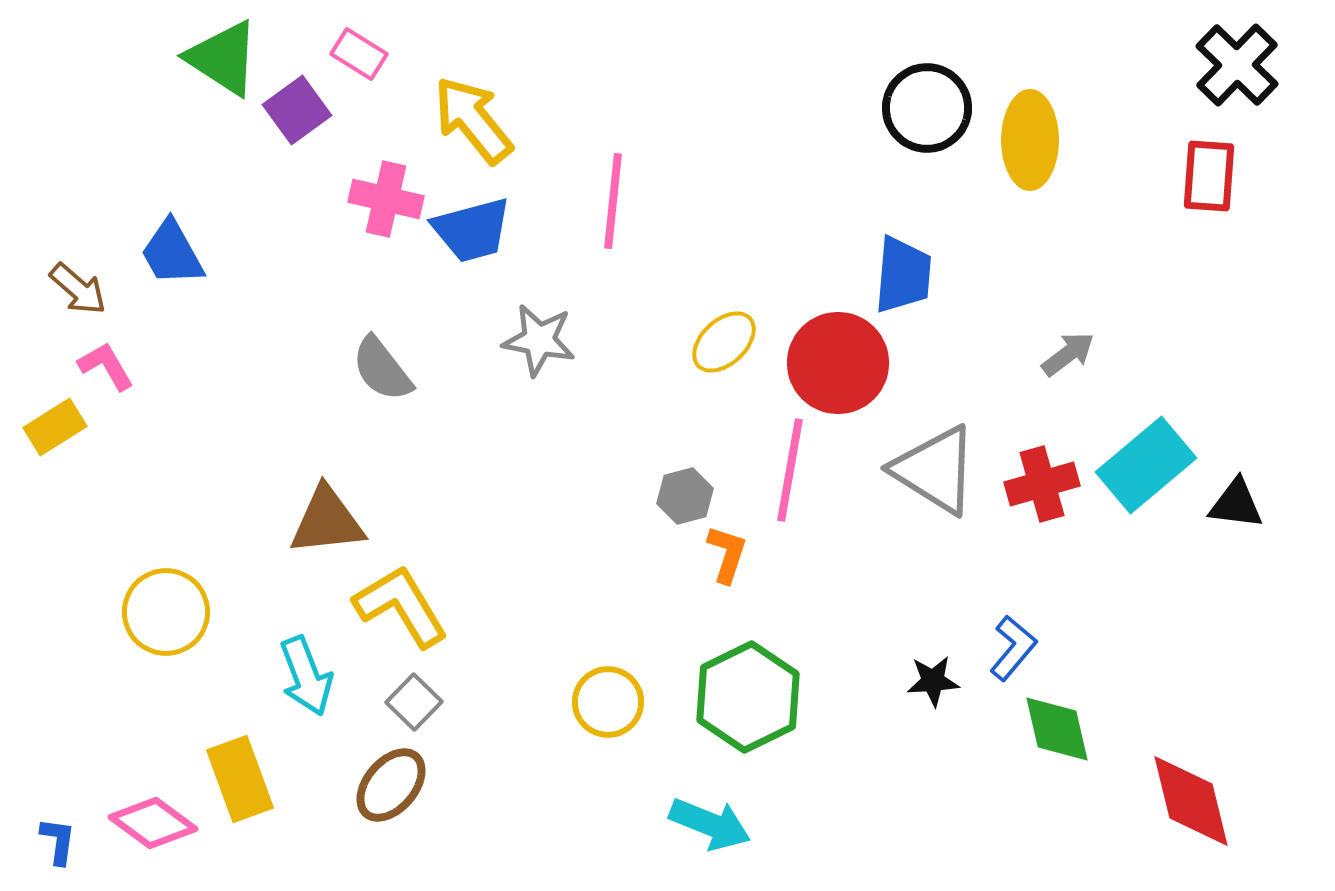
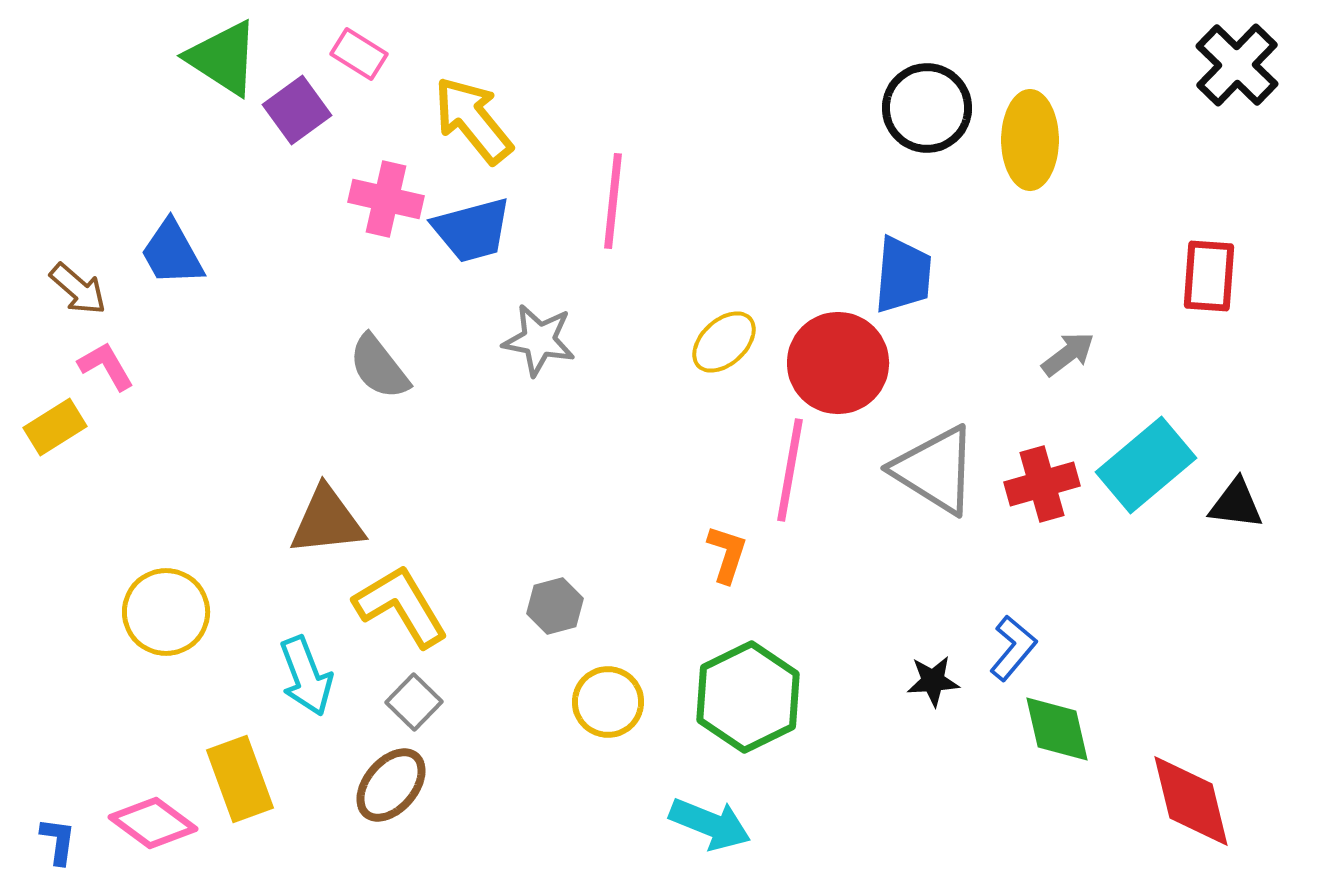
red rectangle at (1209, 176): moved 100 px down
gray semicircle at (382, 369): moved 3 px left, 2 px up
gray hexagon at (685, 496): moved 130 px left, 110 px down
